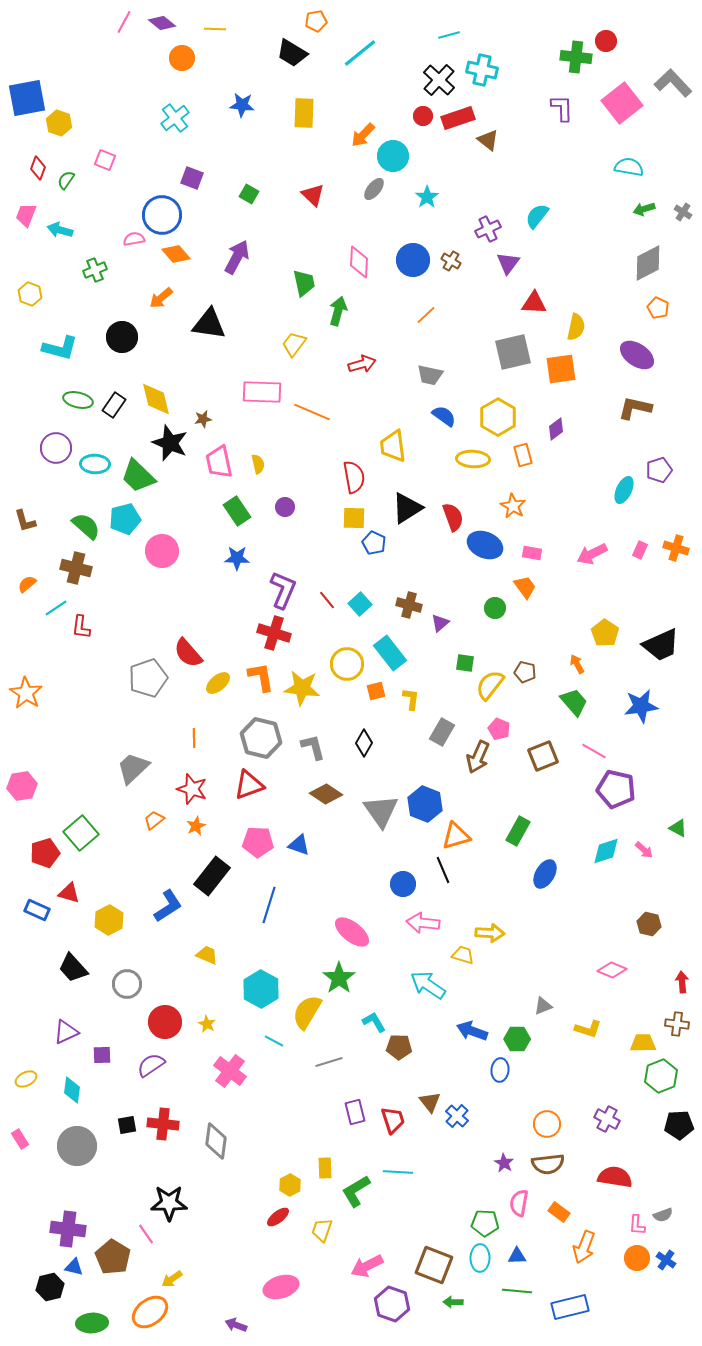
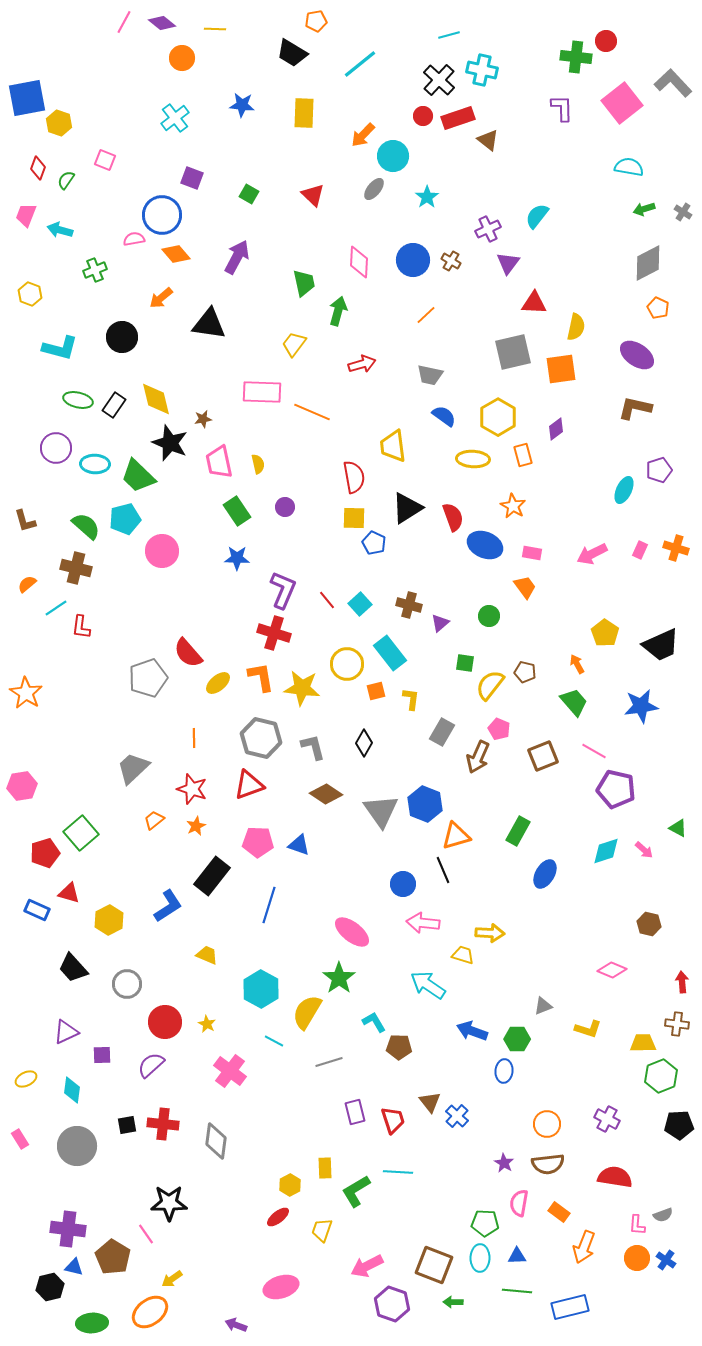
cyan line at (360, 53): moved 11 px down
green circle at (495, 608): moved 6 px left, 8 px down
purple semicircle at (151, 1065): rotated 8 degrees counterclockwise
blue ellipse at (500, 1070): moved 4 px right, 1 px down
